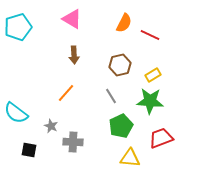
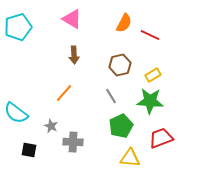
orange line: moved 2 px left
